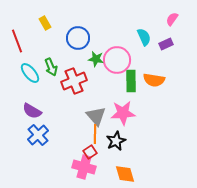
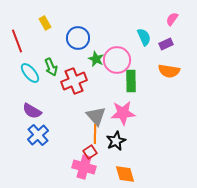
green star: rotated 14 degrees clockwise
orange semicircle: moved 15 px right, 9 px up
